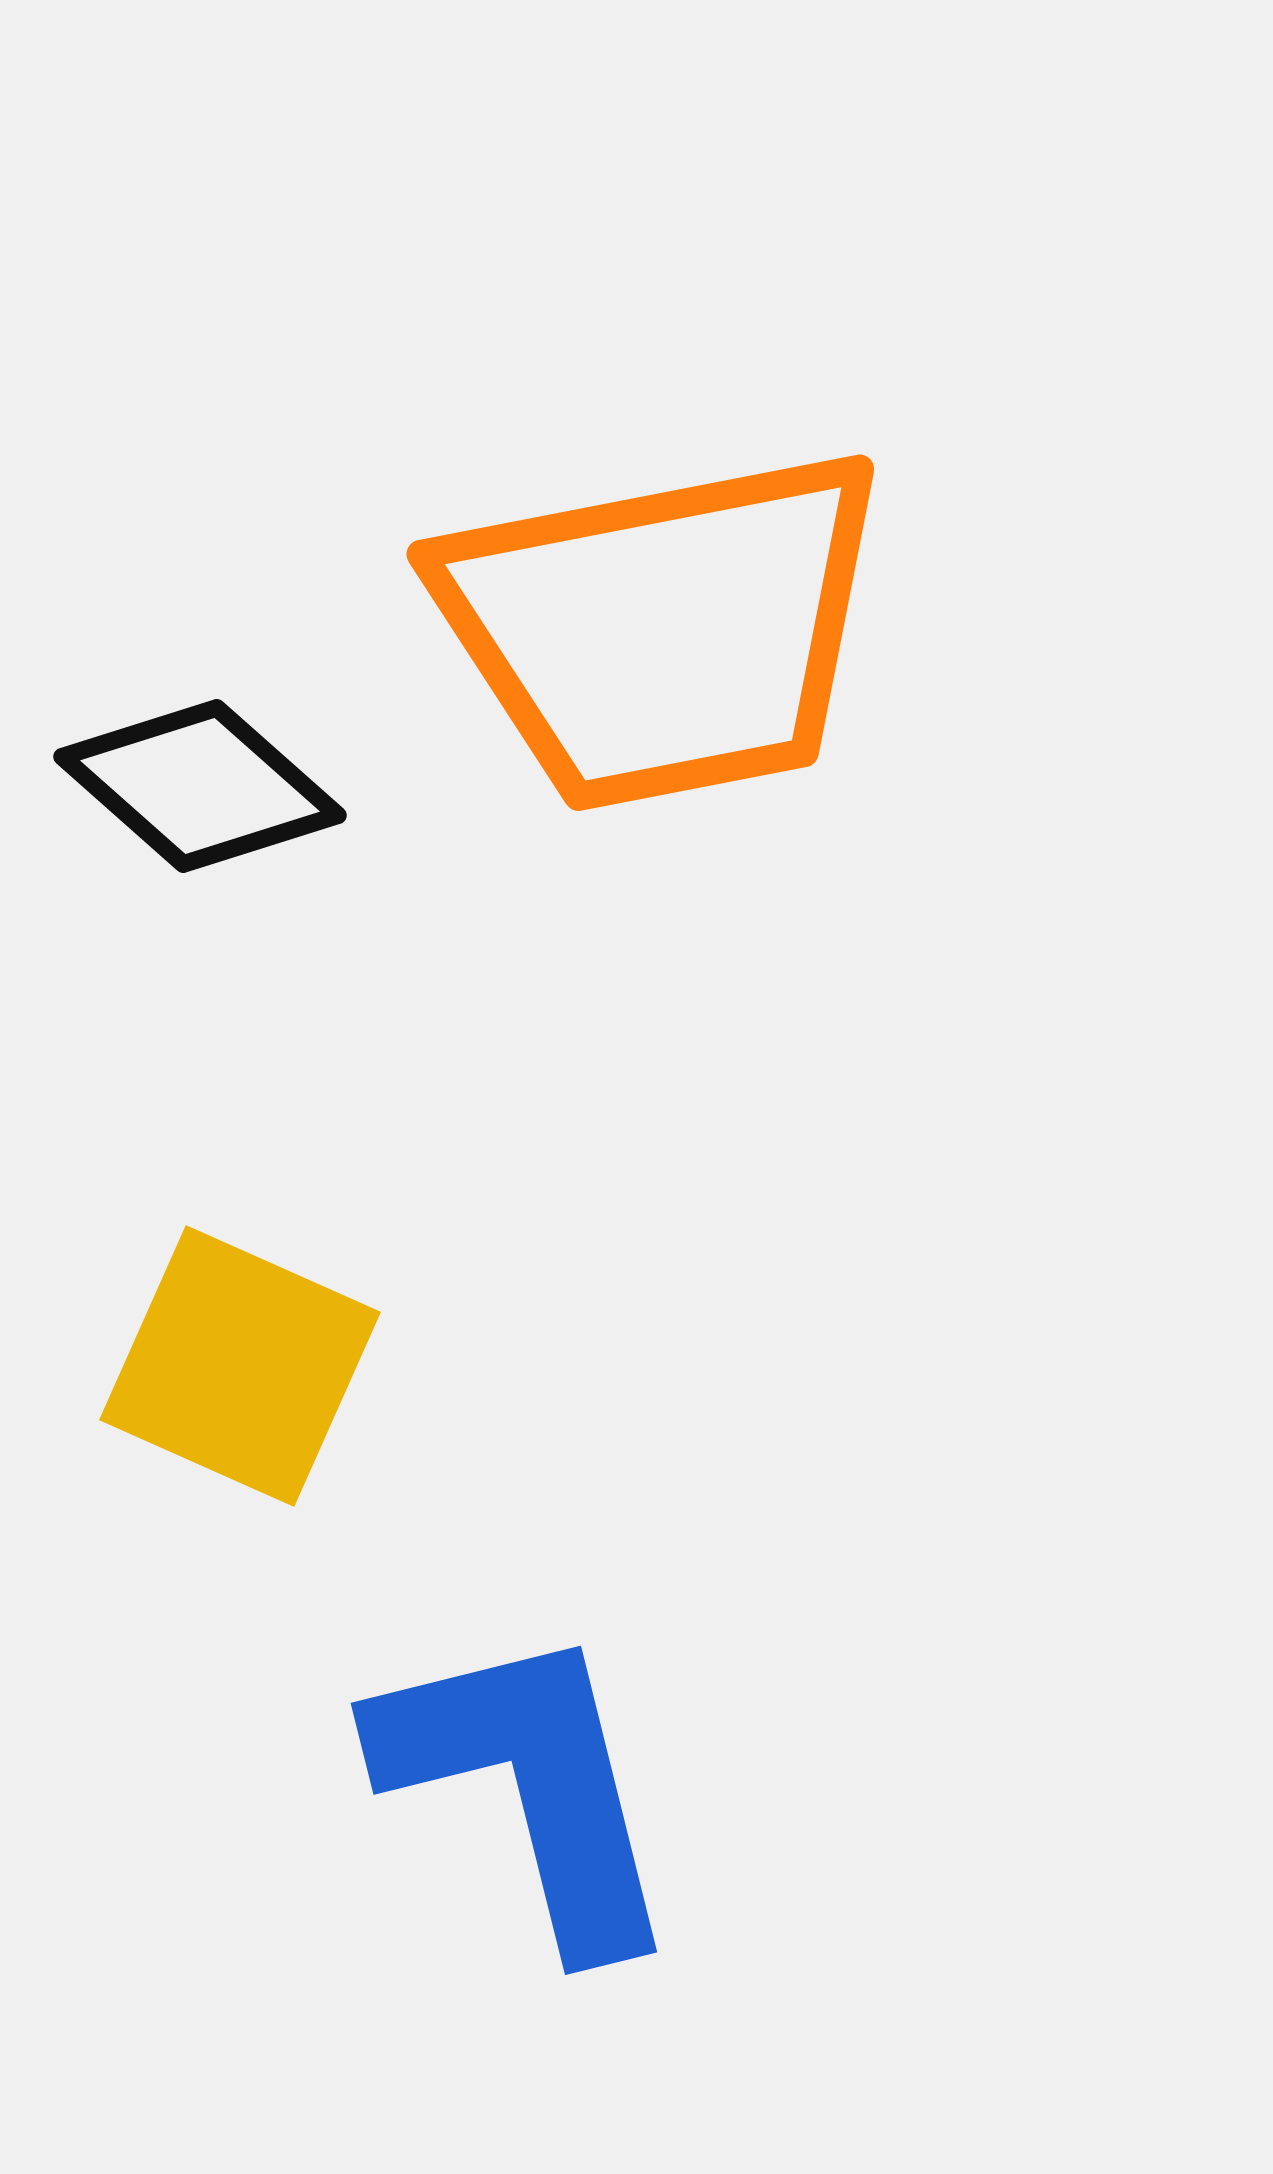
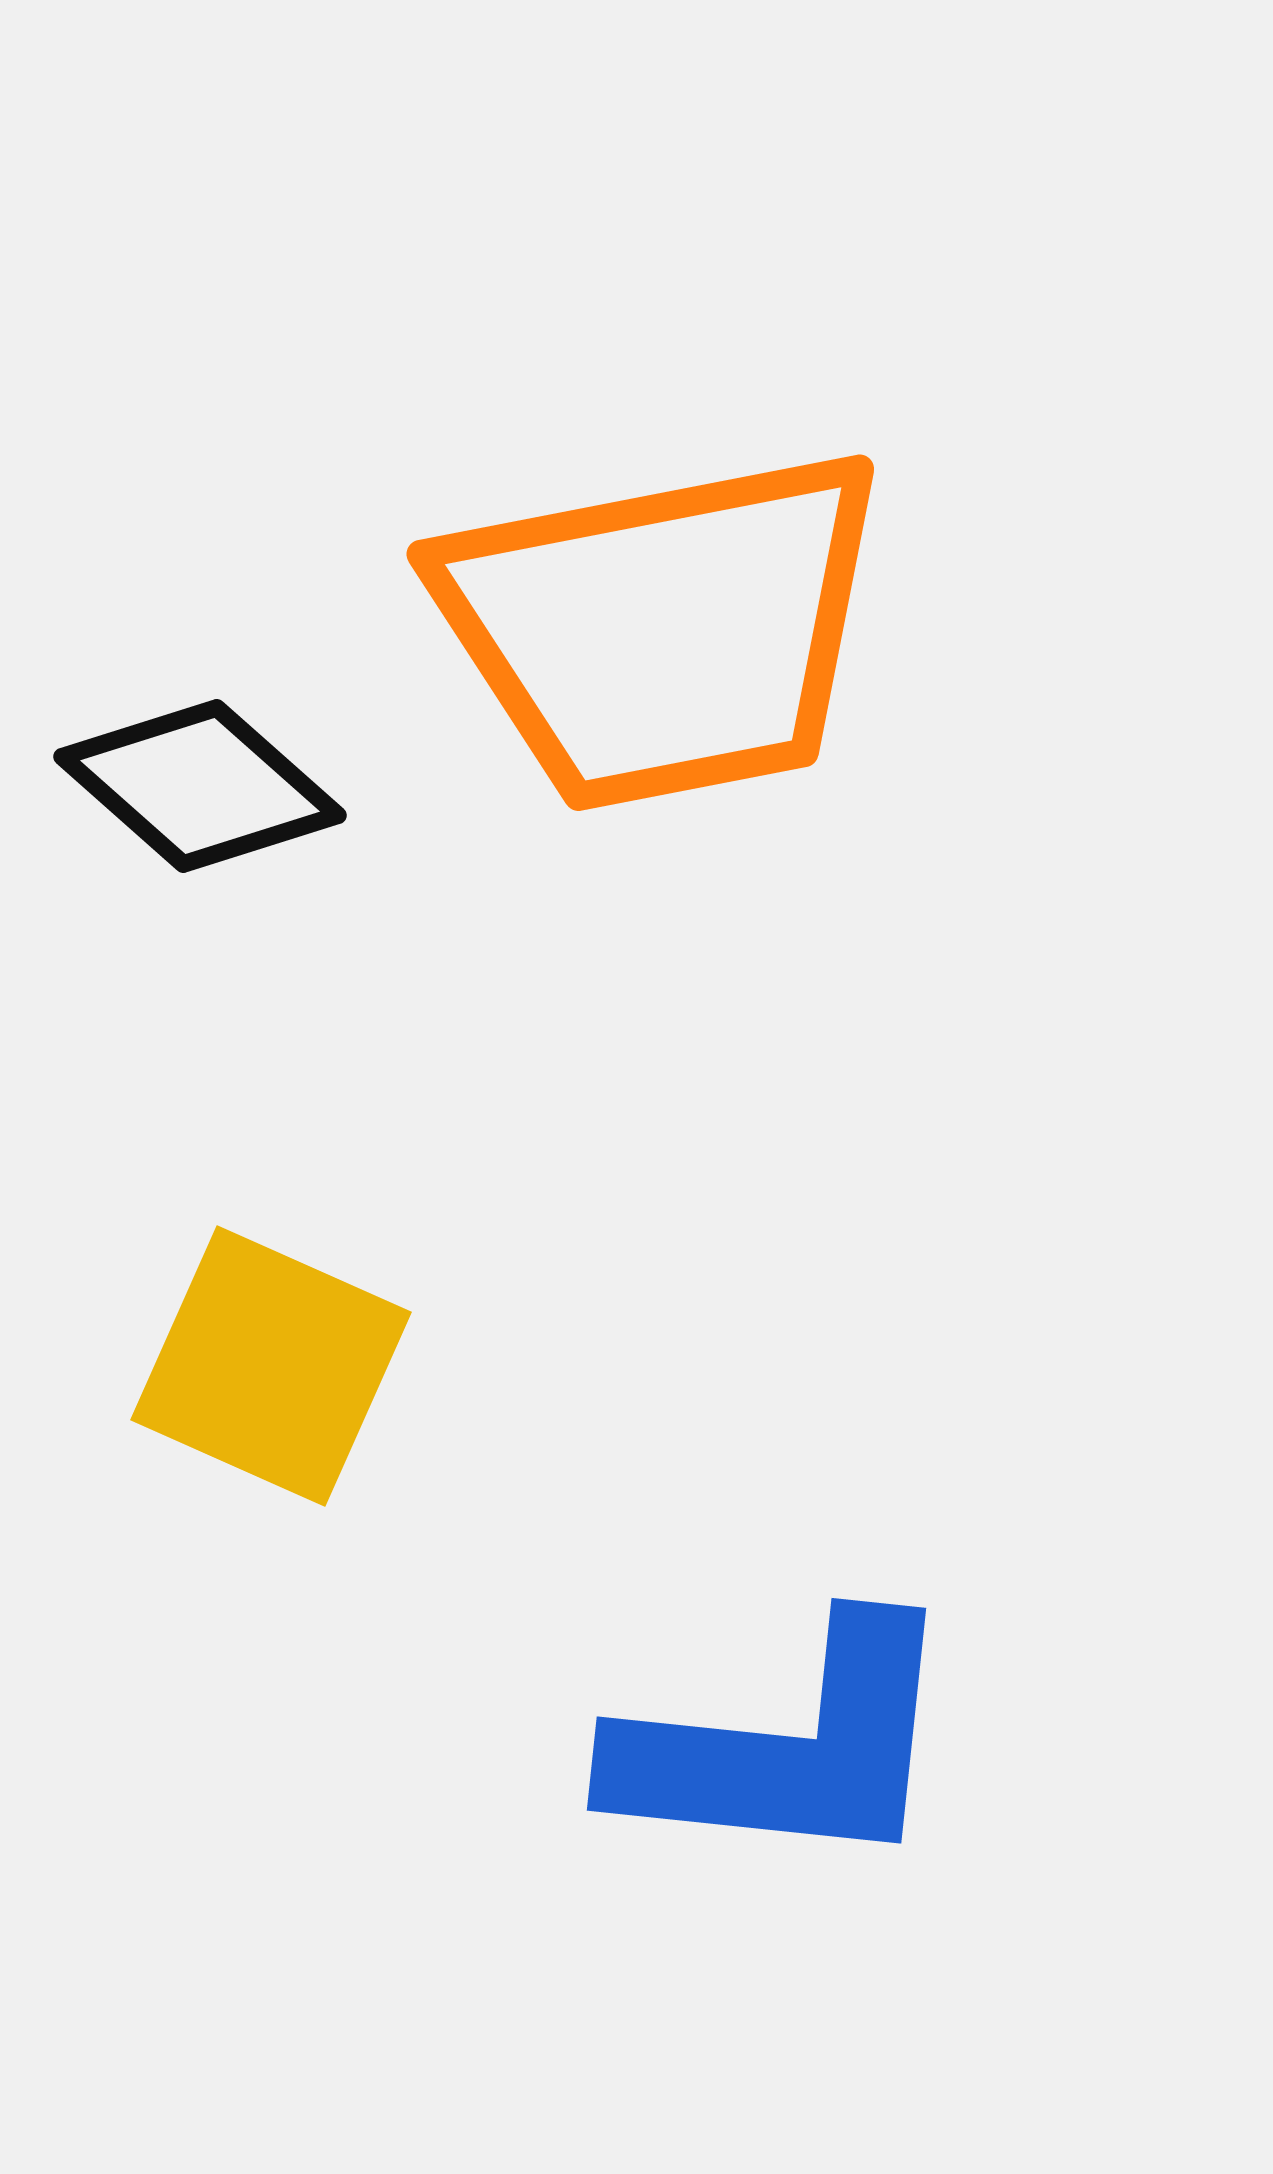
yellow square: moved 31 px right
blue L-shape: moved 258 px right, 39 px up; rotated 110 degrees clockwise
